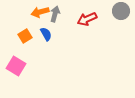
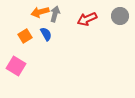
gray circle: moved 1 px left, 5 px down
